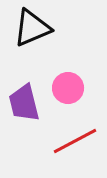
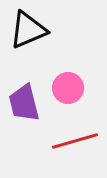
black triangle: moved 4 px left, 2 px down
red line: rotated 12 degrees clockwise
